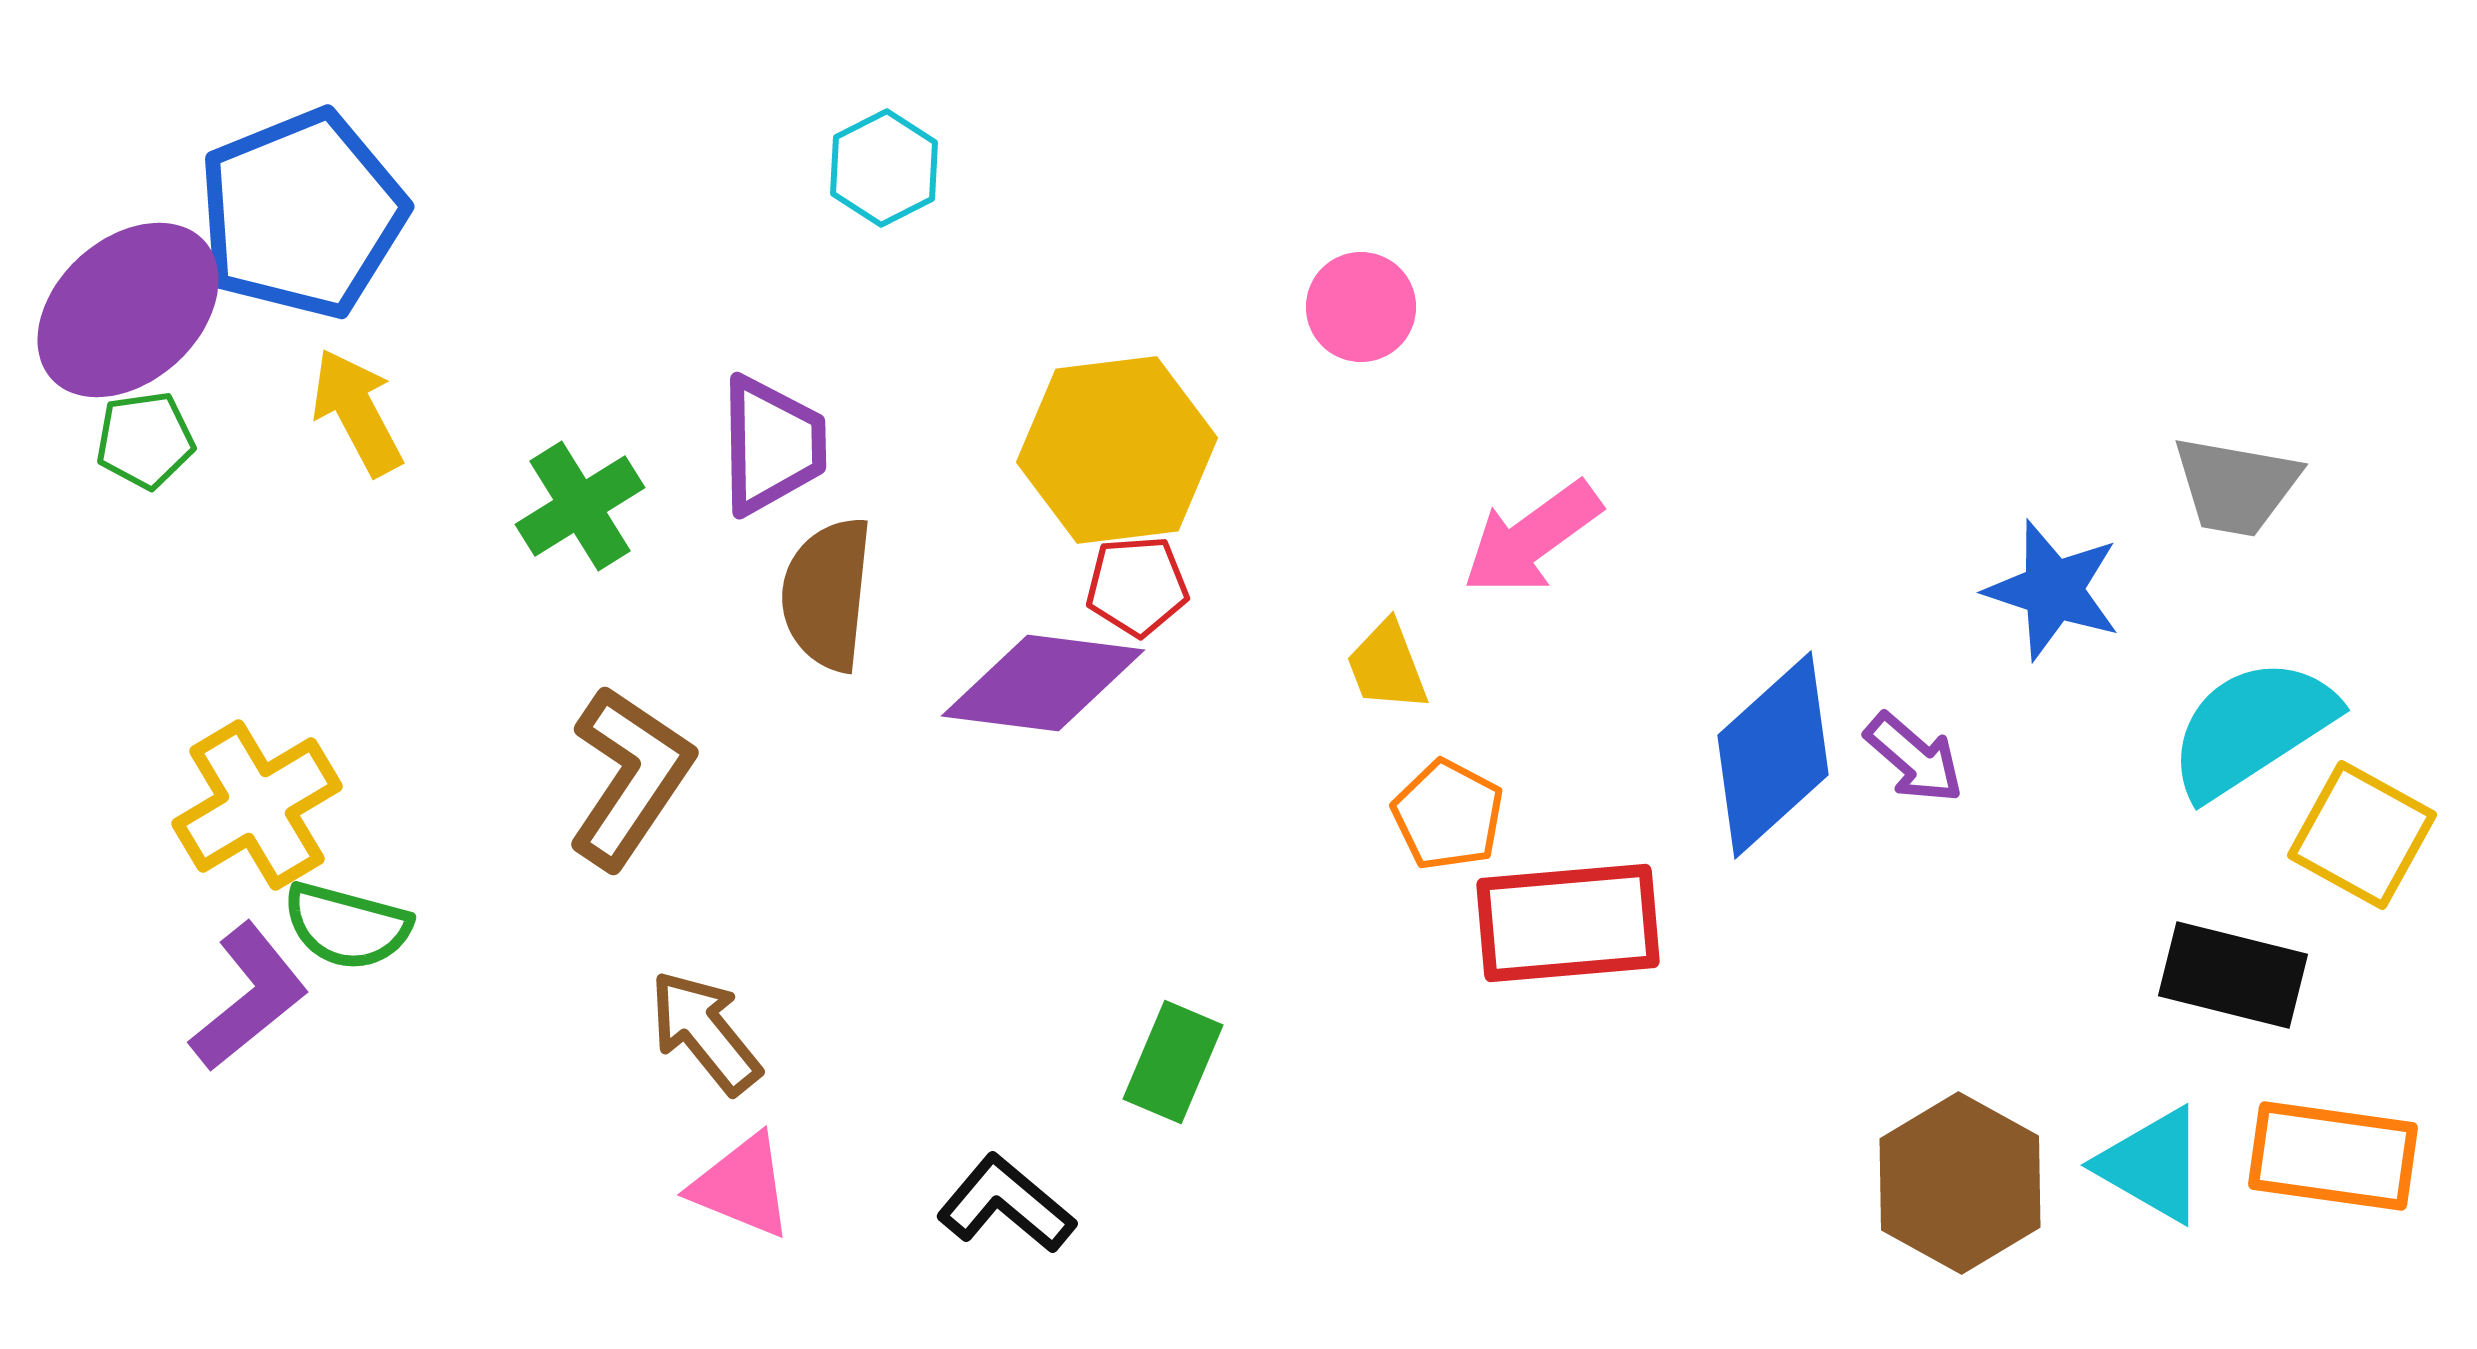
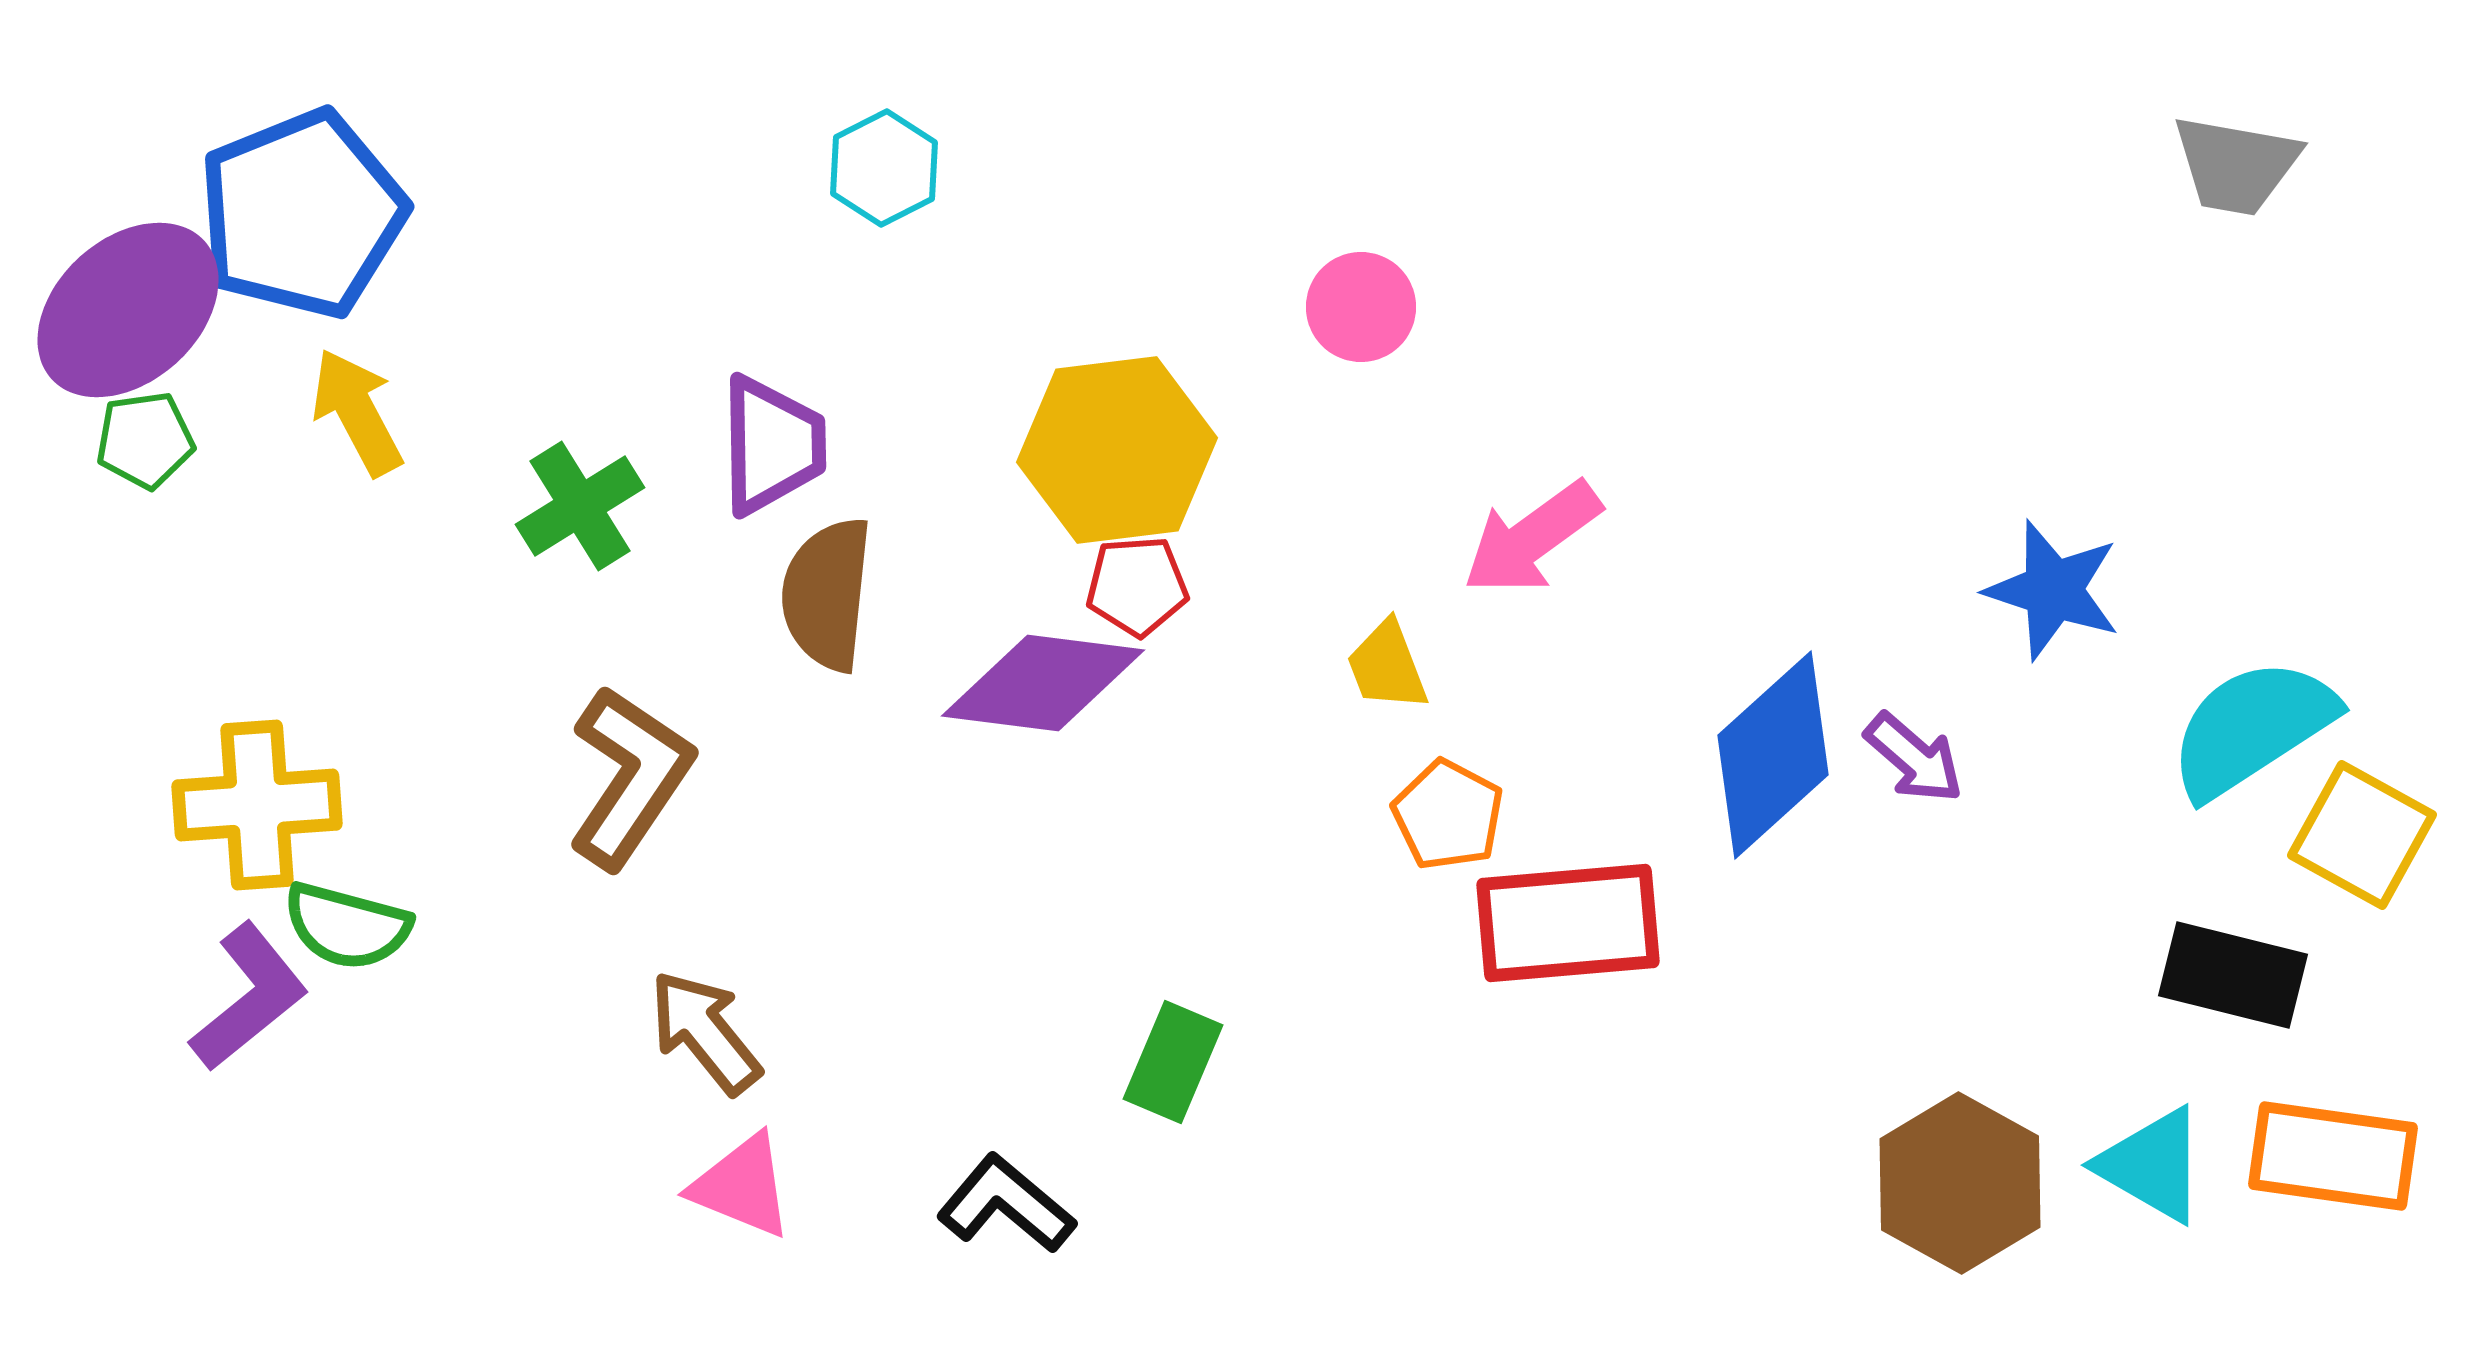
gray trapezoid: moved 321 px up
yellow cross: rotated 27 degrees clockwise
